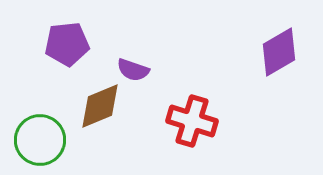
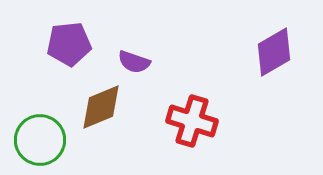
purple pentagon: moved 2 px right
purple diamond: moved 5 px left
purple semicircle: moved 1 px right, 8 px up
brown diamond: moved 1 px right, 1 px down
